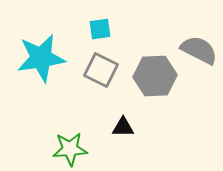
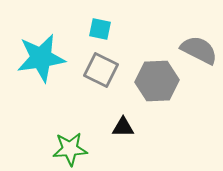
cyan square: rotated 20 degrees clockwise
gray hexagon: moved 2 px right, 5 px down
